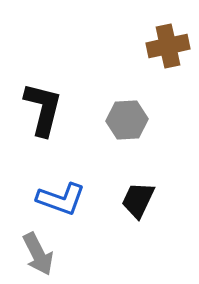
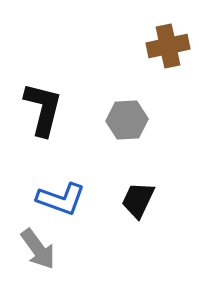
gray arrow: moved 5 px up; rotated 9 degrees counterclockwise
